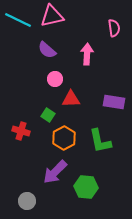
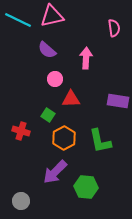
pink arrow: moved 1 px left, 4 px down
purple rectangle: moved 4 px right, 1 px up
gray circle: moved 6 px left
